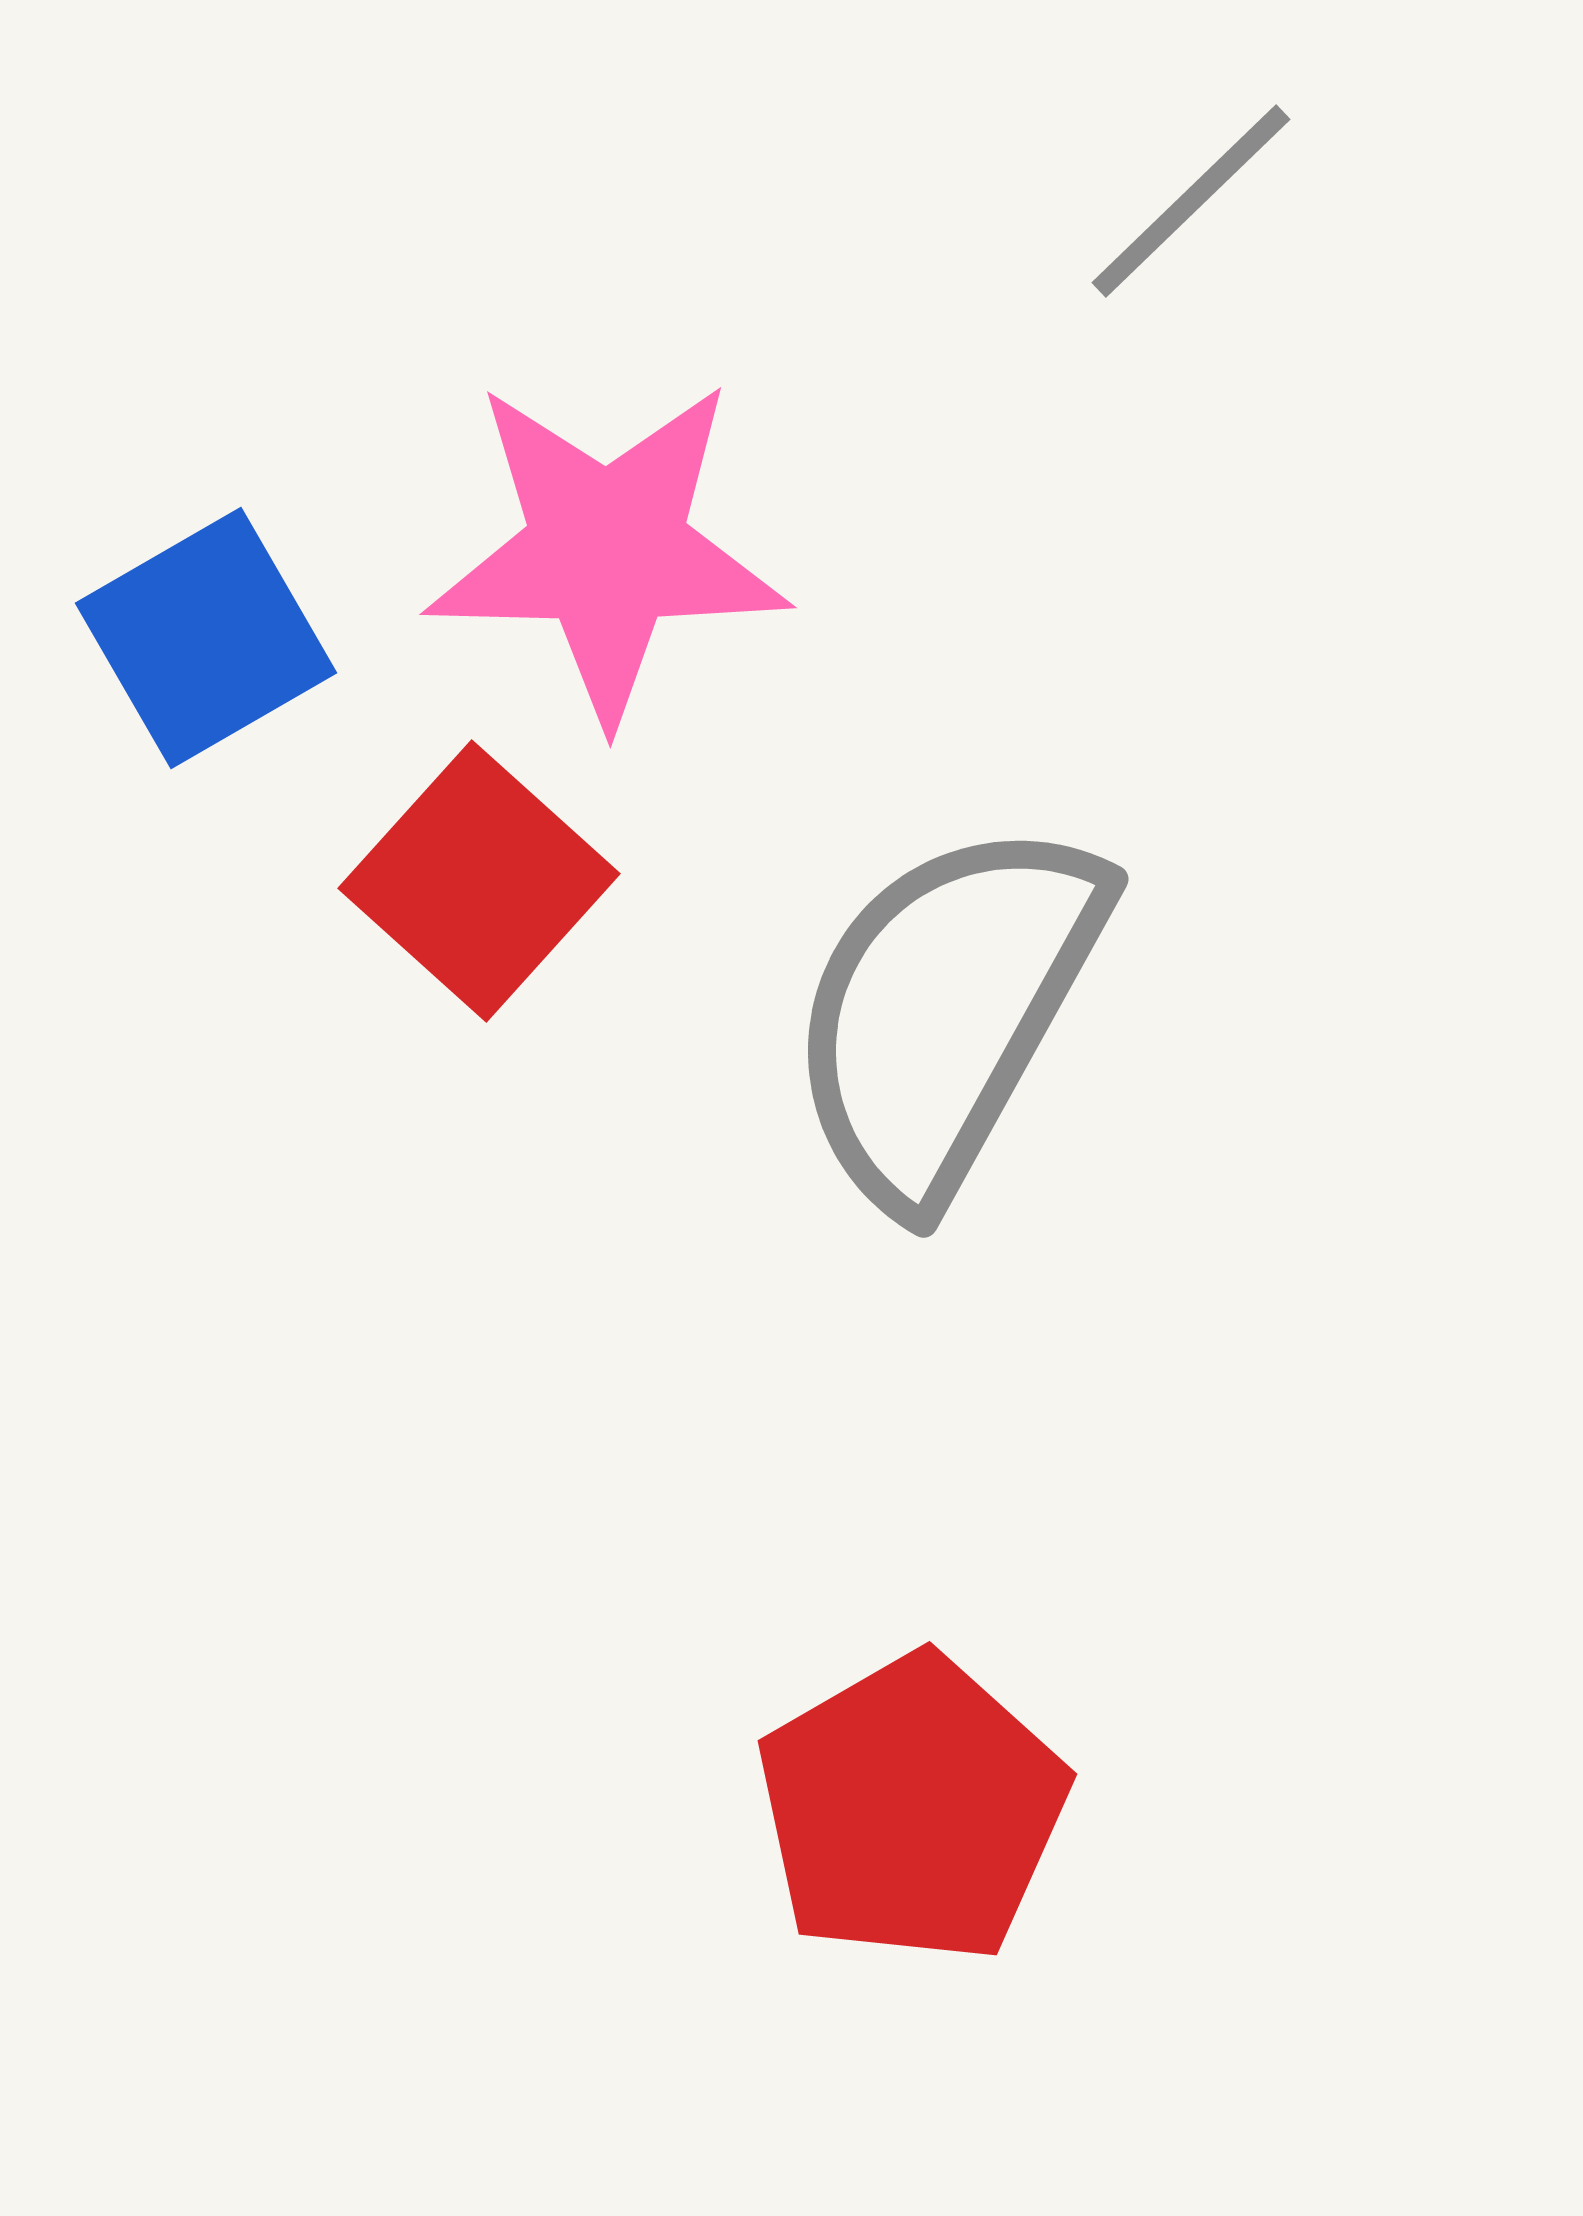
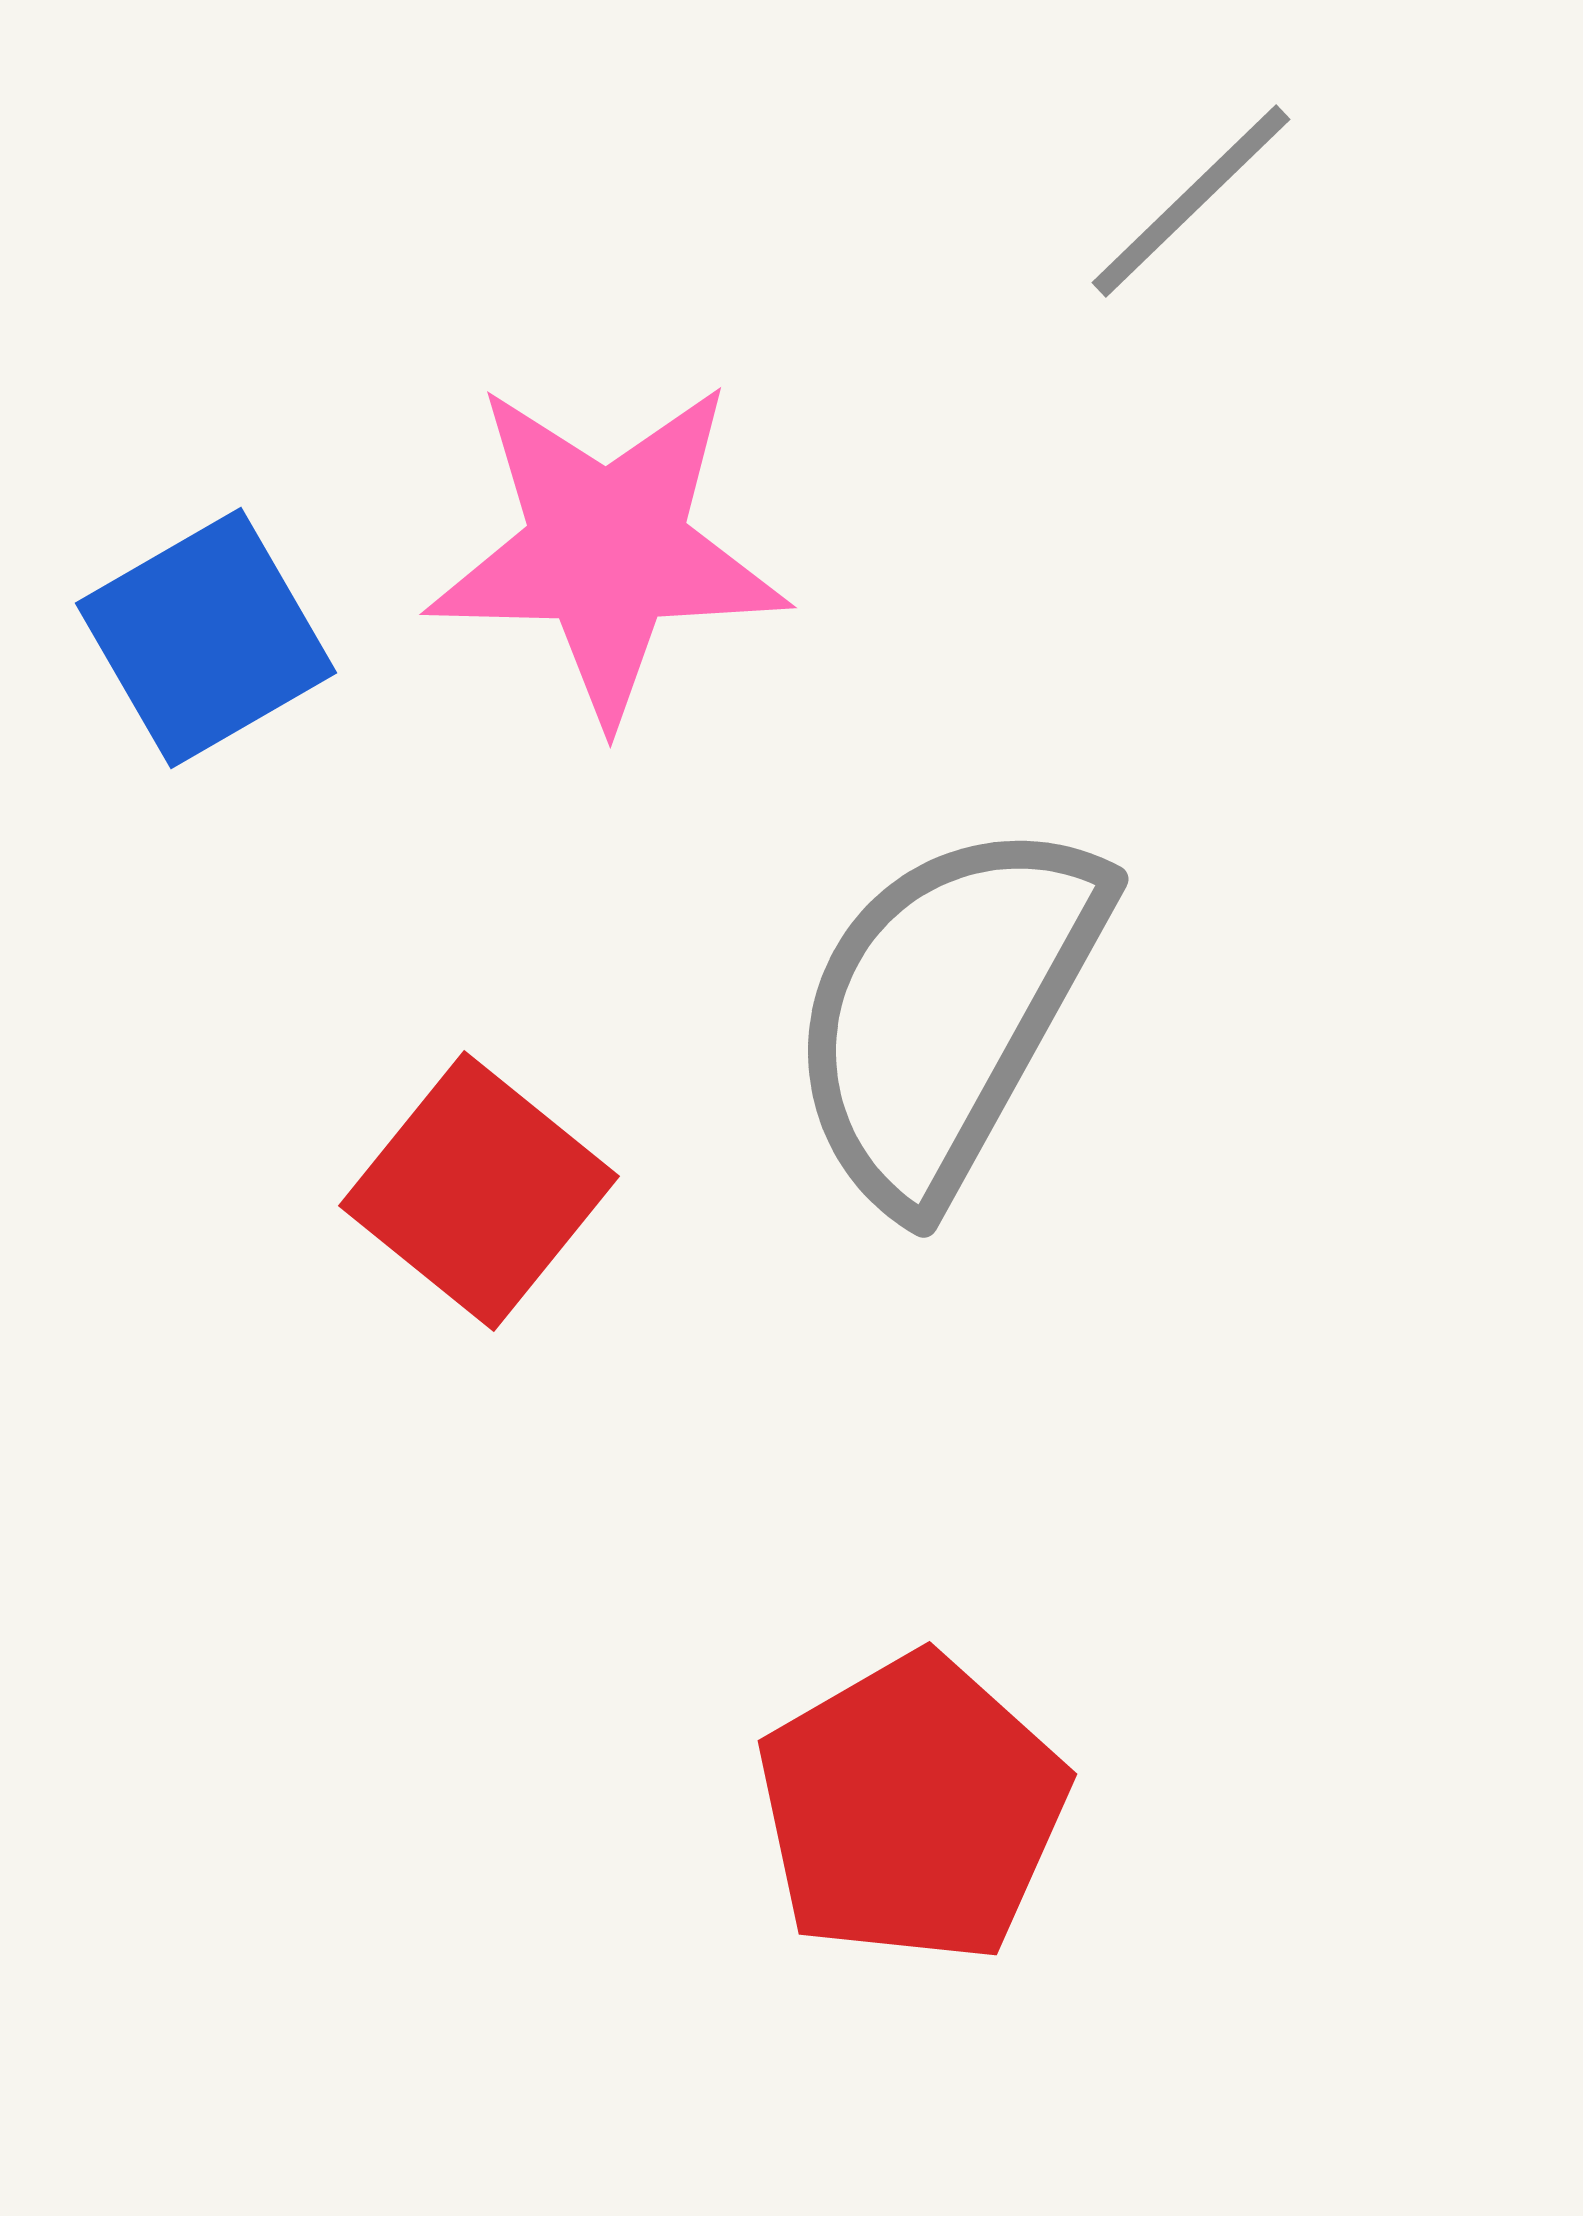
red square: moved 310 px down; rotated 3 degrees counterclockwise
